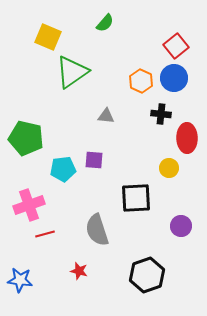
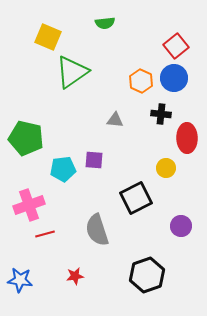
green semicircle: rotated 42 degrees clockwise
gray triangle: moved 9 px right, 4 px down
yellow circle: moved 3 px left
black square: rotated 24 degrees counterclockwise
red star: moved 4 px left, 5 px down; rotated 24 degrees counterclockwise
